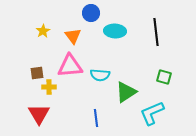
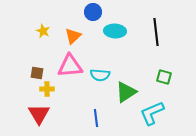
blue circle: moved 2 px right, 1 px up
yellow star: rotated 16 degrees counterclockwise
orange triangle: rotated 24 degrees clockwise
brown square: rotated 16 degrees clockwise
yellow cross: moved 2 px left, 2 px down
